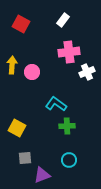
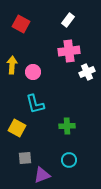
white rectangle: moved 5 px right
pink cross: moved 1 px up
pink circle: moved 1 px right
cyan L-shape: moved 21 px left; rotated 140 degrees counterclockwise
